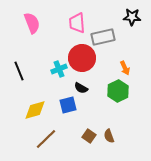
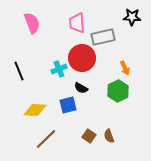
yellow diamond: rotated 20 degrees clockwise
